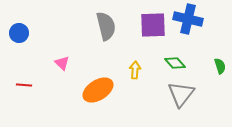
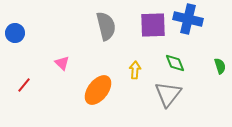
blue circle: moved 4 px left
green diamond: rotated 20 degrees clockwise
red line: rotated 56 degrees counterclockwise
orange ellipse: rotated 20 degrees counterclockwise
gray triangle: moved 13 px left
